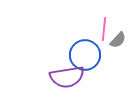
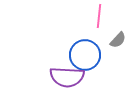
pink line: moved 5 px left, 13 px up
purple semicircle: rotated 12 degrees clockwise
